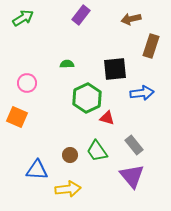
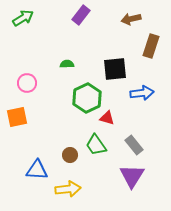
orange square: rotated 35 degrees counterclockwise
green trapezoid: moved 1 px left, 6 px up
purple triangle: rotated 12 degrees clockwise
